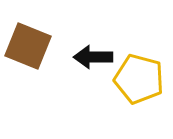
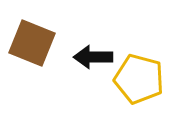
brown square: moved 4 px right, 3 px up
